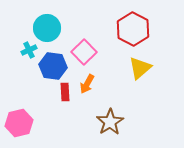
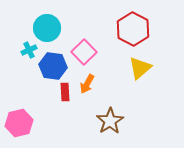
brown star: moved 1 px up
